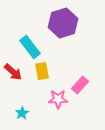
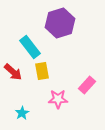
purple hexagon: moved 3 px left
pink rectangle: moved 7 px right
